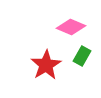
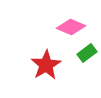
green rectangle: moved 5 px right, 3 px up; rotated 24 degrees clockwise
